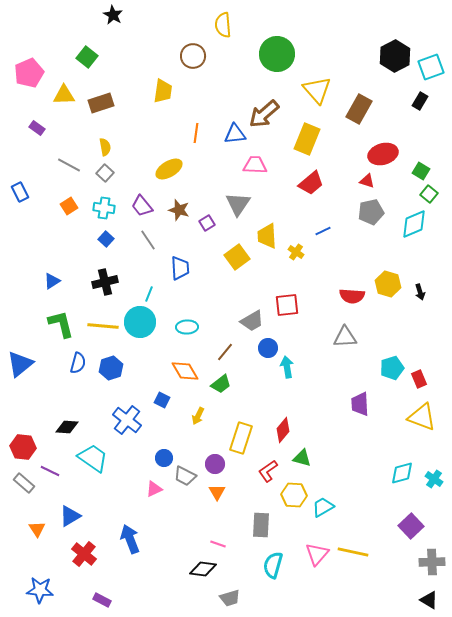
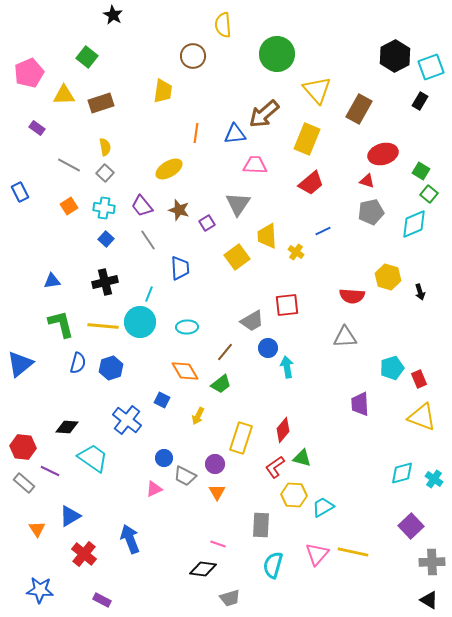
blue triangle at (52, 281): rotated 24 degrees clockwise
yellow hexagon at (388, 284): moved 7 px up
red L-shape at (268, 471): moved 7 px right, 4 px up
